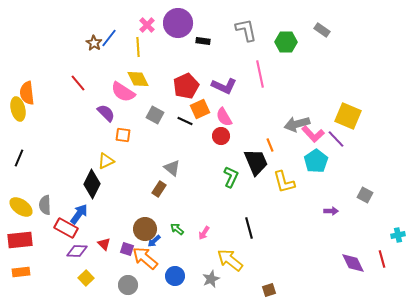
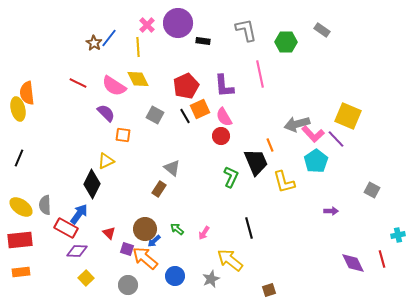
red line at (78, 83): rotated 24 degrees counterclockwise
purple L-shape at (224, 86): rotated 60 degrees clockwise
pink semicircle at (123, 92): moved 9 px left, 6 px up
black line at (185, 121): moved 5 px up; rotated 35 degrees clockwise
gray square at (365, 195): moved 7 px right, 5 px up
red triangle at (104, 244): moved 5 px right, 11 px up
